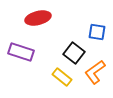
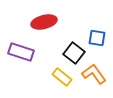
red ellipse: moved 6 px right, 4 px down
blue square: moved 6 px down
orange L-shape: moved 1 px left, 2 px down; rotated 90 degrees clockwise
